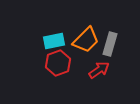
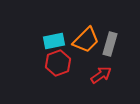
red arrow: moved 2 px right, 5 px down
